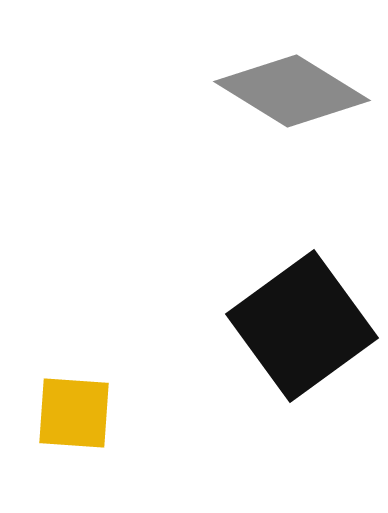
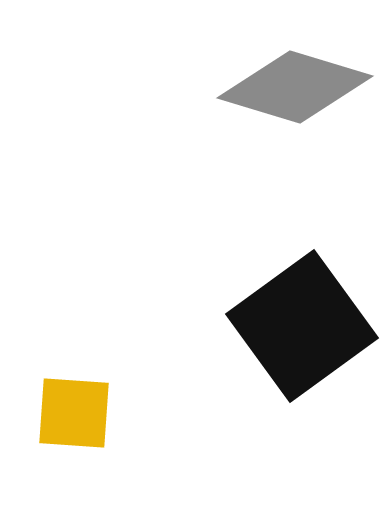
gray diamond: moved 3 px right, 4 px up; rotated 15 degrees counterclockwise
